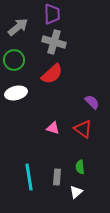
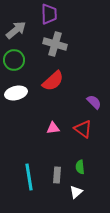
purple trapezoid: moved 3 px left
gray arrow: moved 2 px left, 3 px down
gray cross: moved 1 px right, 2 px down
red semicircle: moved 1 px right, 7 px down
purple semicircle: moved 2 px right
pink triangle: rotated 24 degrees counterclockwise
gray rectangle: moved 2 px up
